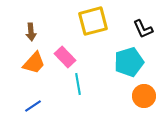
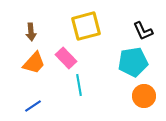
yellow square: moved 7 px left, 5 px down
black L-shape: moved 2 px down
pink rectangle: moved 1 px right, 1 px down
cyan pentagon: moved 4 px right; rotated 8 degrees clockwise
cyan line: moved 1 px right, 1 px down
